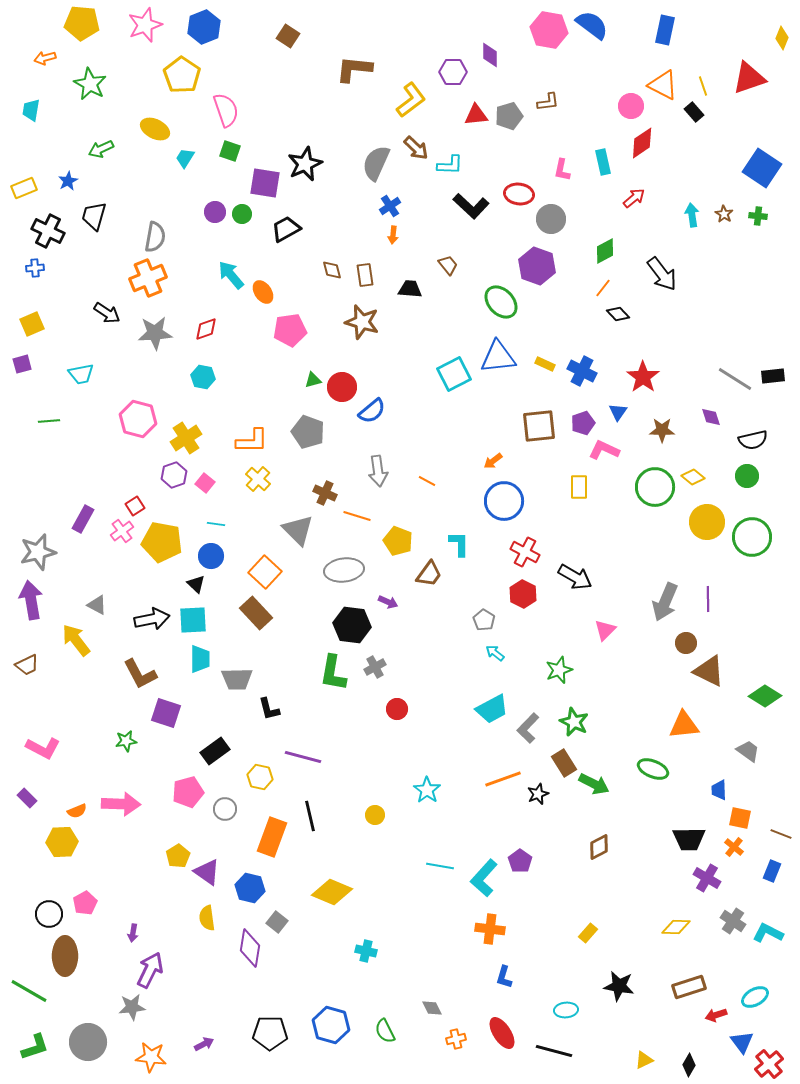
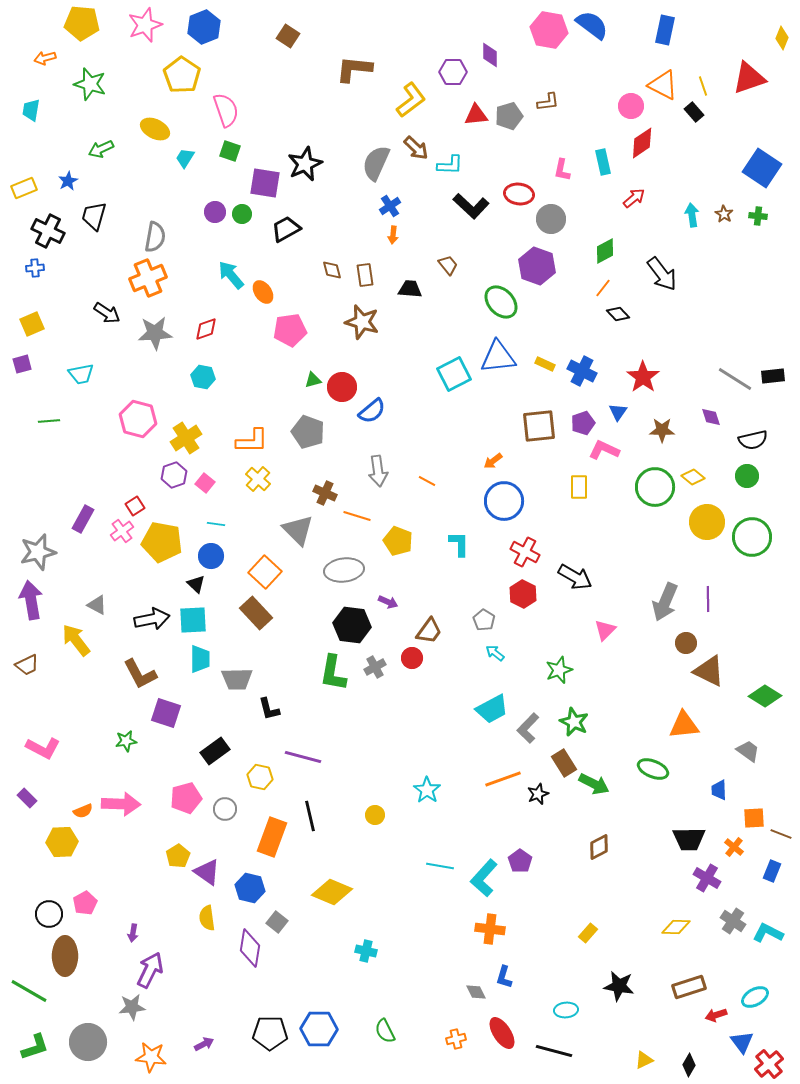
green star at (90, 84): rotated 12 degrees counterclockwise
brown trapezoid at (429, 574): moved 57 px down
red circle at (397, 709): moved 15 px right, 51 px up
pink pentagon at (188, 792): moved 2 px left, 6 px down
orange semicircle at (77, 811): moved 6 px right
orange square at (740, 818): moved 14 px right; rotated 15 degrees counterclockwise
gray diamond at (432, 1008): moved 44 px right, 16 px up
blue hexagon at (331, 1025): moved 12 px left, 4 px down; rotated 15 degrees counterclockwise
